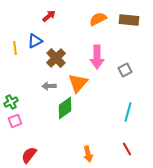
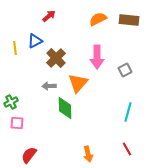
green diamond: rotated 55 degrees counterclockwise
pink square: moved 2 px right, 2 px down; rotated 24 degrees clockwise
